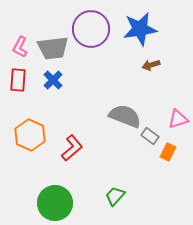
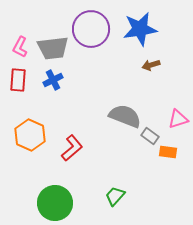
blue cross: rotated 18 degrees clockwise
orange rectangle: rotated 72 degrees clockwise
